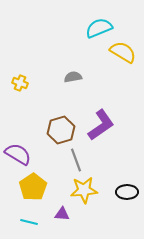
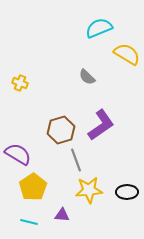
yellow semicircle: moved 4 px right, 2 px down
gray semicircle: moved 14 px right; rotated 126 degrees counterclockwise
yellow star: moved 5 px right
purple triangle: moved 1 px down
